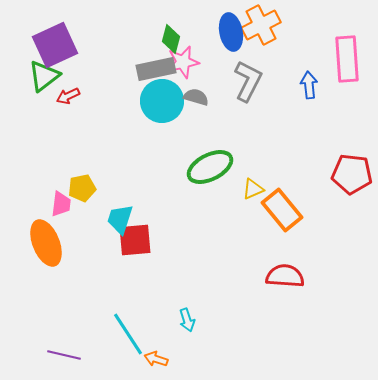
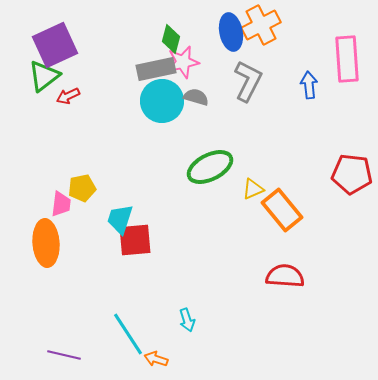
orange ellipse: rotated 18 degrees clockwise
